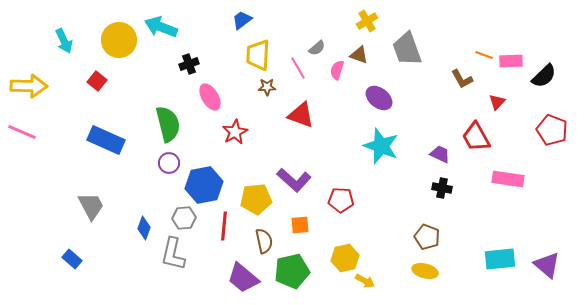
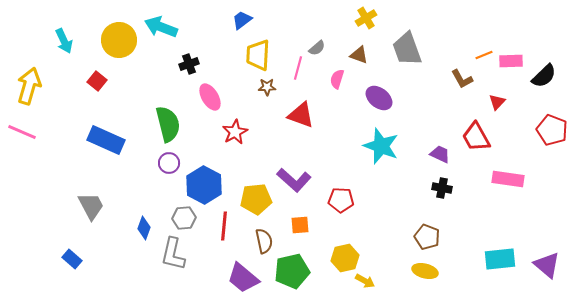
yellow cross at (367, 21): moved 1 px left, 3 px up
orange line at (484, 55): rotated 42 degrees counterclockwise
pink line at (298, 68): rotated 45 degrees clockwise
pink semicircle at (337, 70): moved 9 px down
yellow arrow at (29, 86): rotated 75 degrees counterclockwise
blue hexagon at (204, 185): rotated 21 degrees counterclockwise
